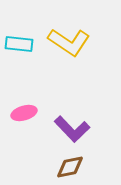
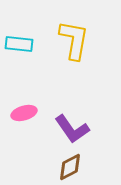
yellow L-shape: moved 5 px right, 2 px up; rotated 114 degrees counterclockwise
purple L-shape: rotated 9 degrees clockwise
brown diamond: rotated 16 degrees counterclockwise
